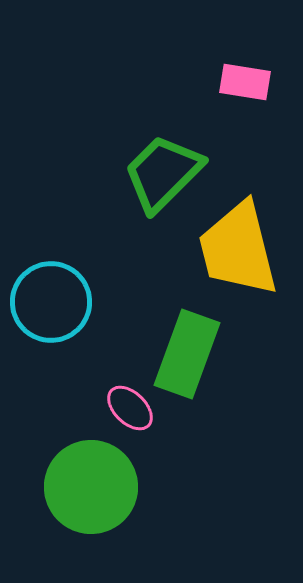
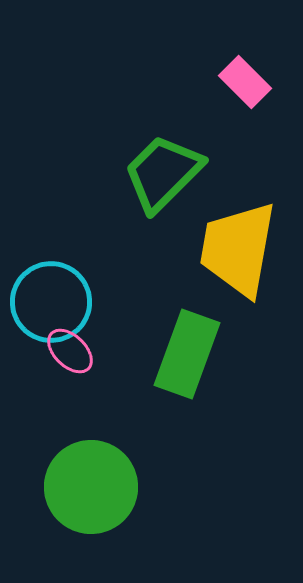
pink rectangle: rotated 36 degrees clockwise
yellow trapezoid: rotated 24 degrees clockwise
pink ellipse: moved 60 px left, 57 px up
